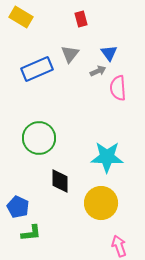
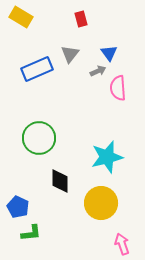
cyan star: rotated 16 degrees counterclockwise
pink arrow: moved 3 px right, 2 px up
